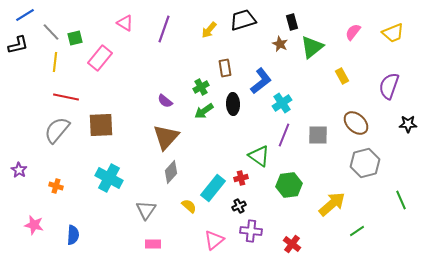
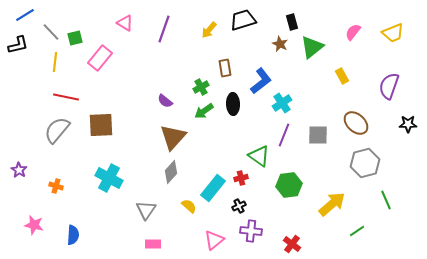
brown triangle at (166, 137): moved 7 px right
green line at (401, 200): moved 15 px left
